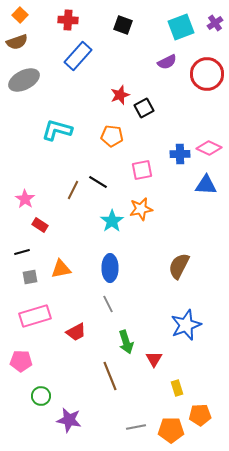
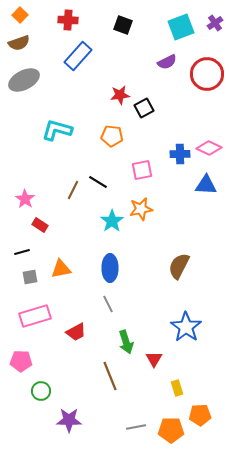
brown semicircle at (17, 42): moved 2 px right, 1 px down
red star at (120, 95): rotated 12 degrees clockwise
blue star at (186, 325): moved 2 px down; rotated 16 degrees counterclockwise
green circle at (41, 396): moved 5 px up
purple star at (69, 420): rotated 10 degrees counterclockwise
